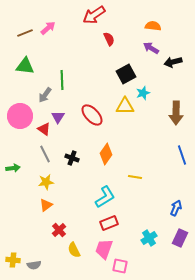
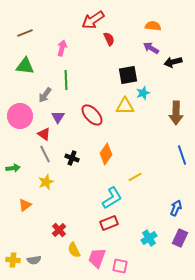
red arrow: moved 1 px left, 5 px down
pink arrow: moved 14 px right, 20 px down; rotated 35 degrees counterclockwise
black square: moved 2 px right, 1 px down; rotated 18 degrees clockwise
green line: moved 4 px right
red triangle: moved 5 px down
yellow line: rotated 40 degrees counterclockwise
yellow star: rotated 14 degrees counterclockwise
cyan L-shape: moved 7 px right, 1 px down
orange triangle: moved 21 px left
pink trapezoid: moved 7 px left, 9 px down
gray semicircle: moved 5 px up
